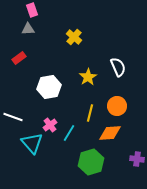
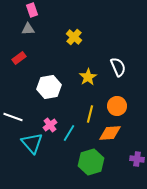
yellow line: moved 1 px down
